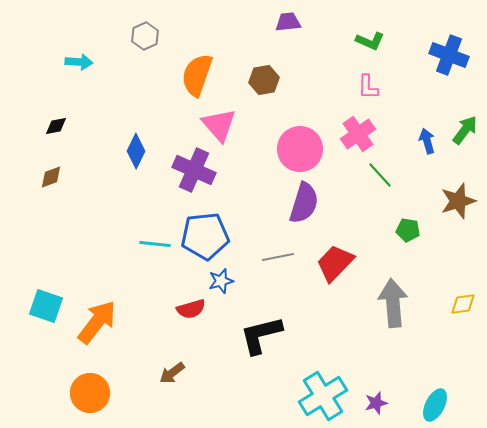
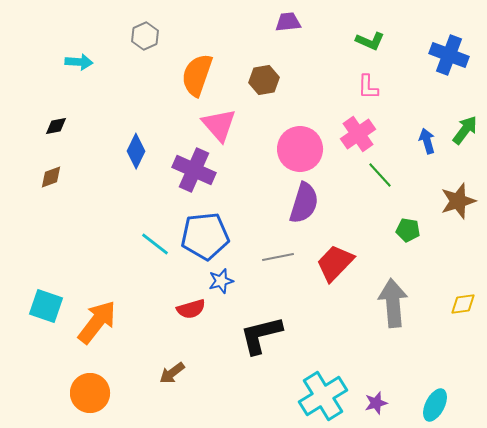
cyan line: rotated 32 degrees clockwise
